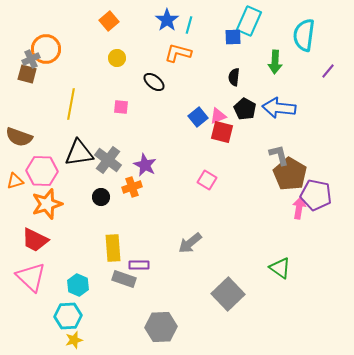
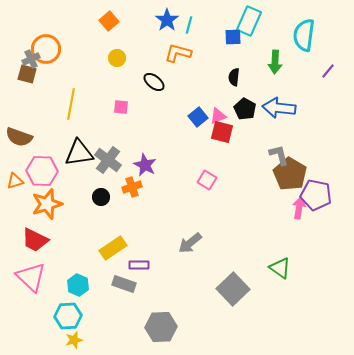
yellow rectangle at (113, 248): rotated 60 degrees clockwise
gray rectangle at (124, 279): moved 5 px down
gray square at (228, 294): moved 5 px right, 5 px up
